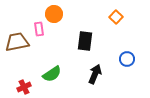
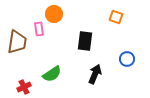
orange square: rotated 24 degrees counterclockwise
brown trapezoid: rotated 110 degrees clockwise
